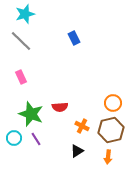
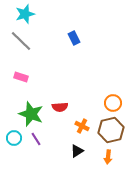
pink rectangle: rotated 48 degrees counterclockwise
